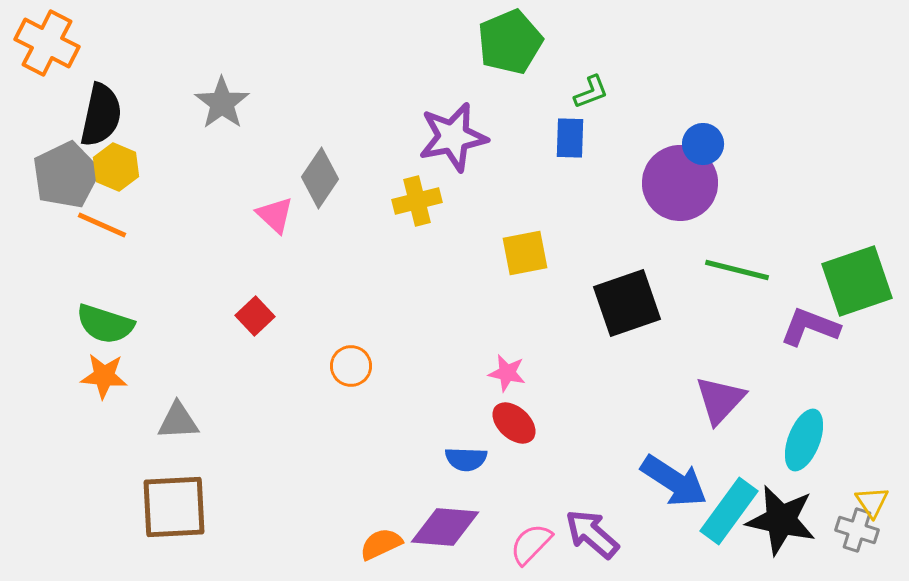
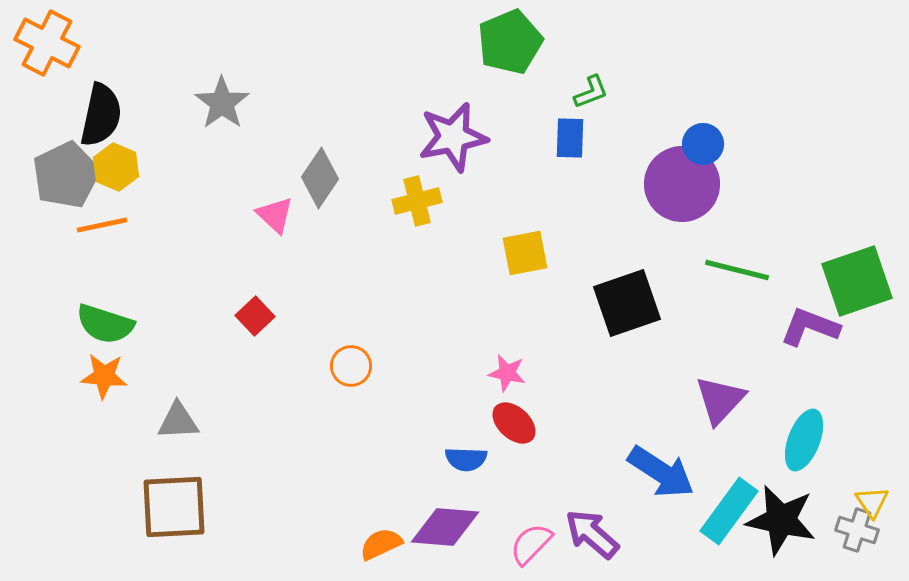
purple circle: moved 2 px right, 1 px down
orange line: rotated 36 degrees counterclockwise
blue arrow: moved 13 px left, 9 px up
